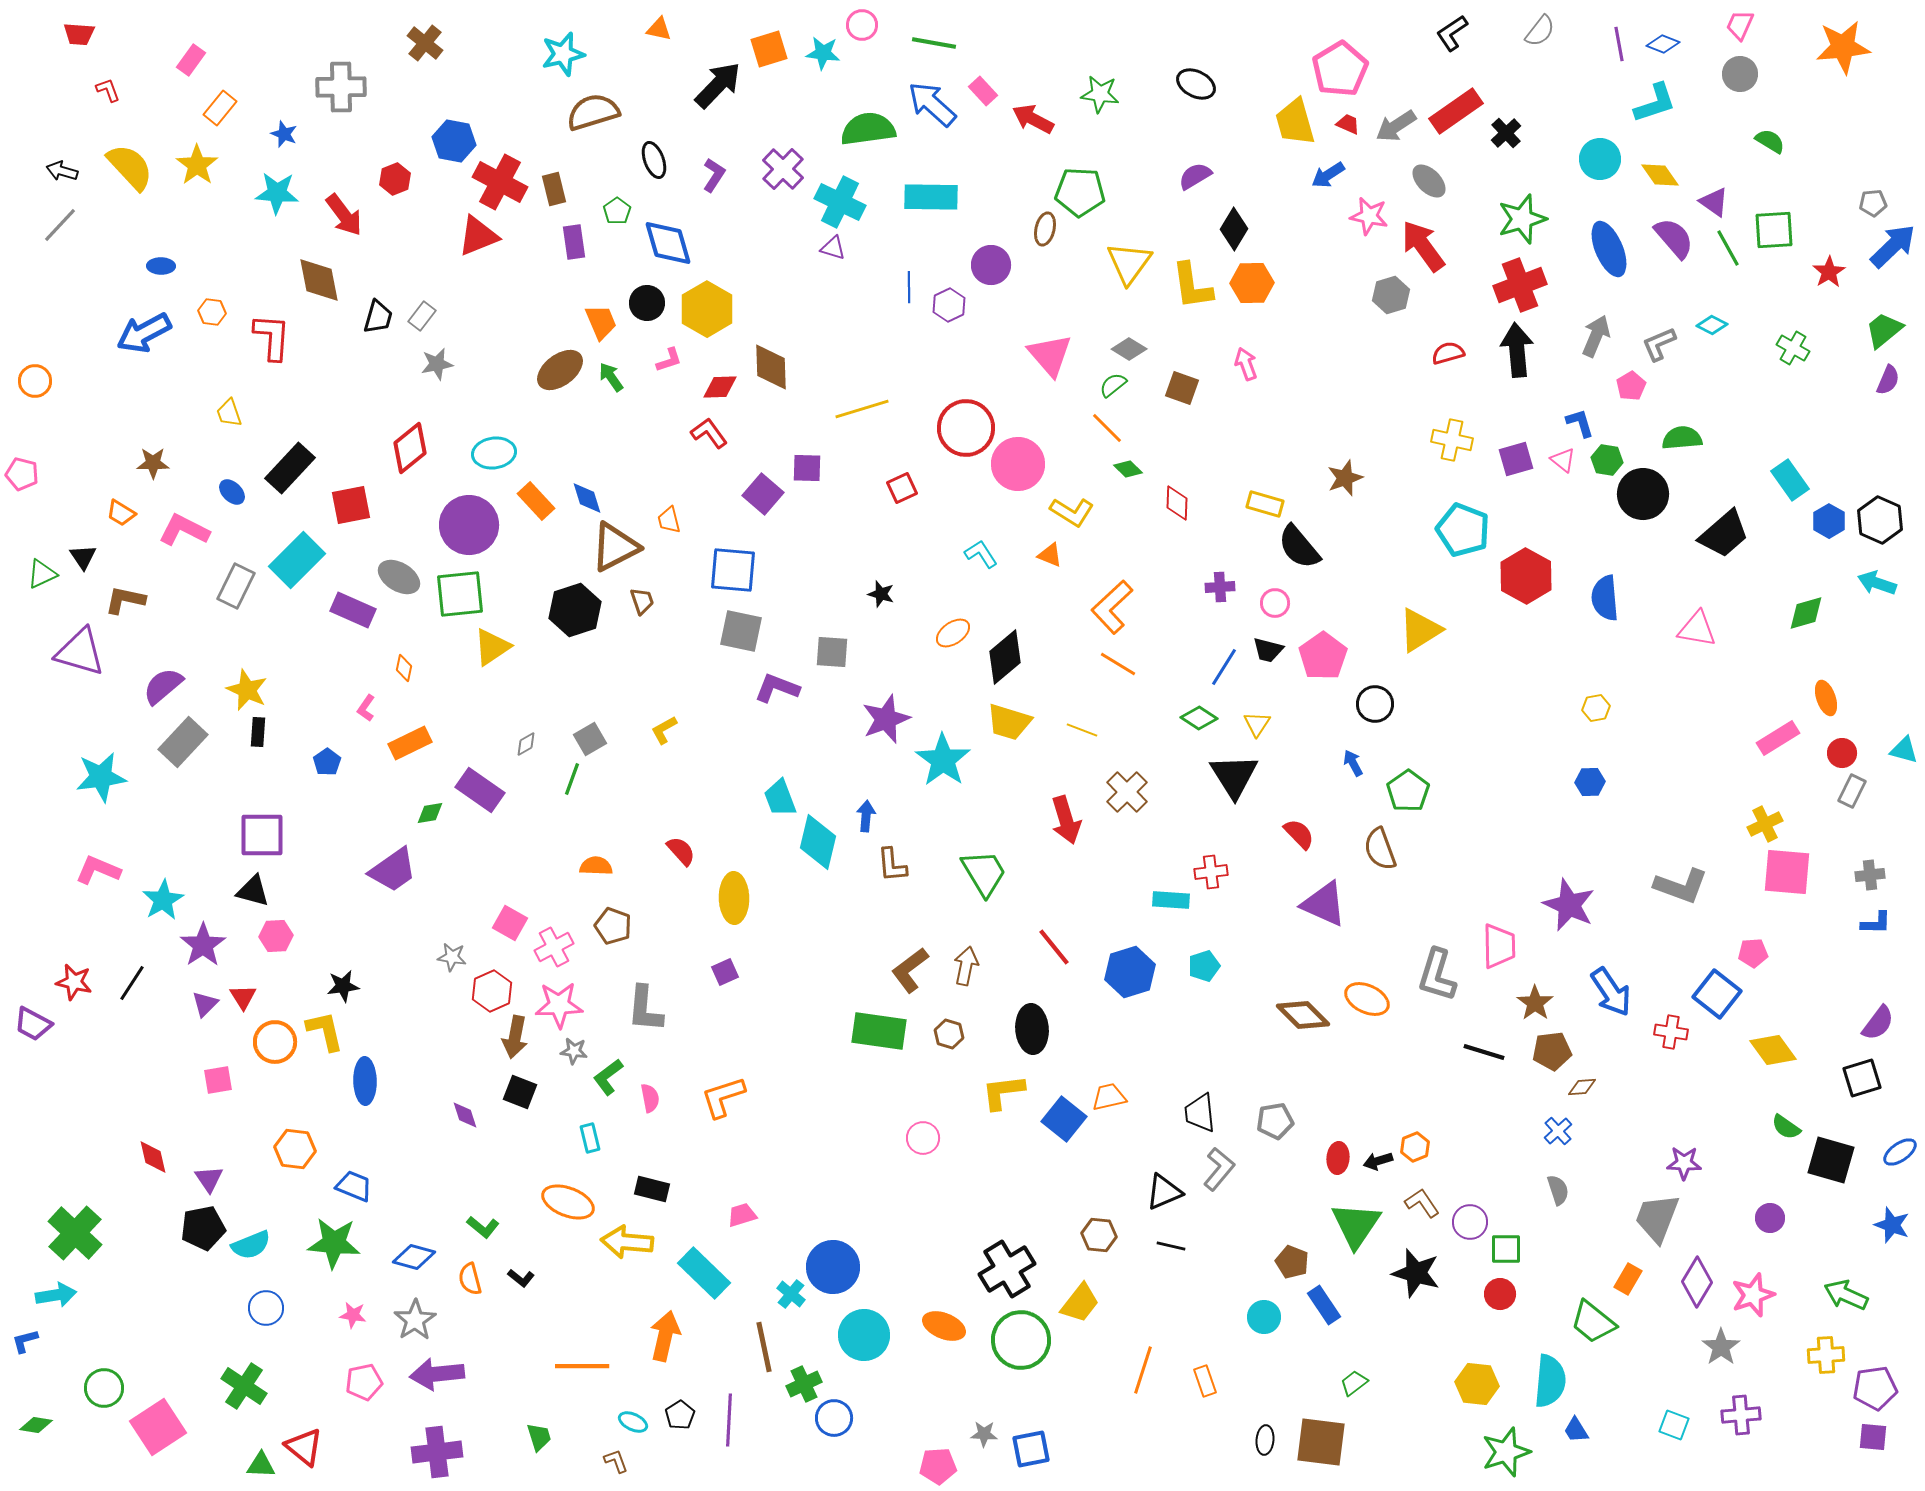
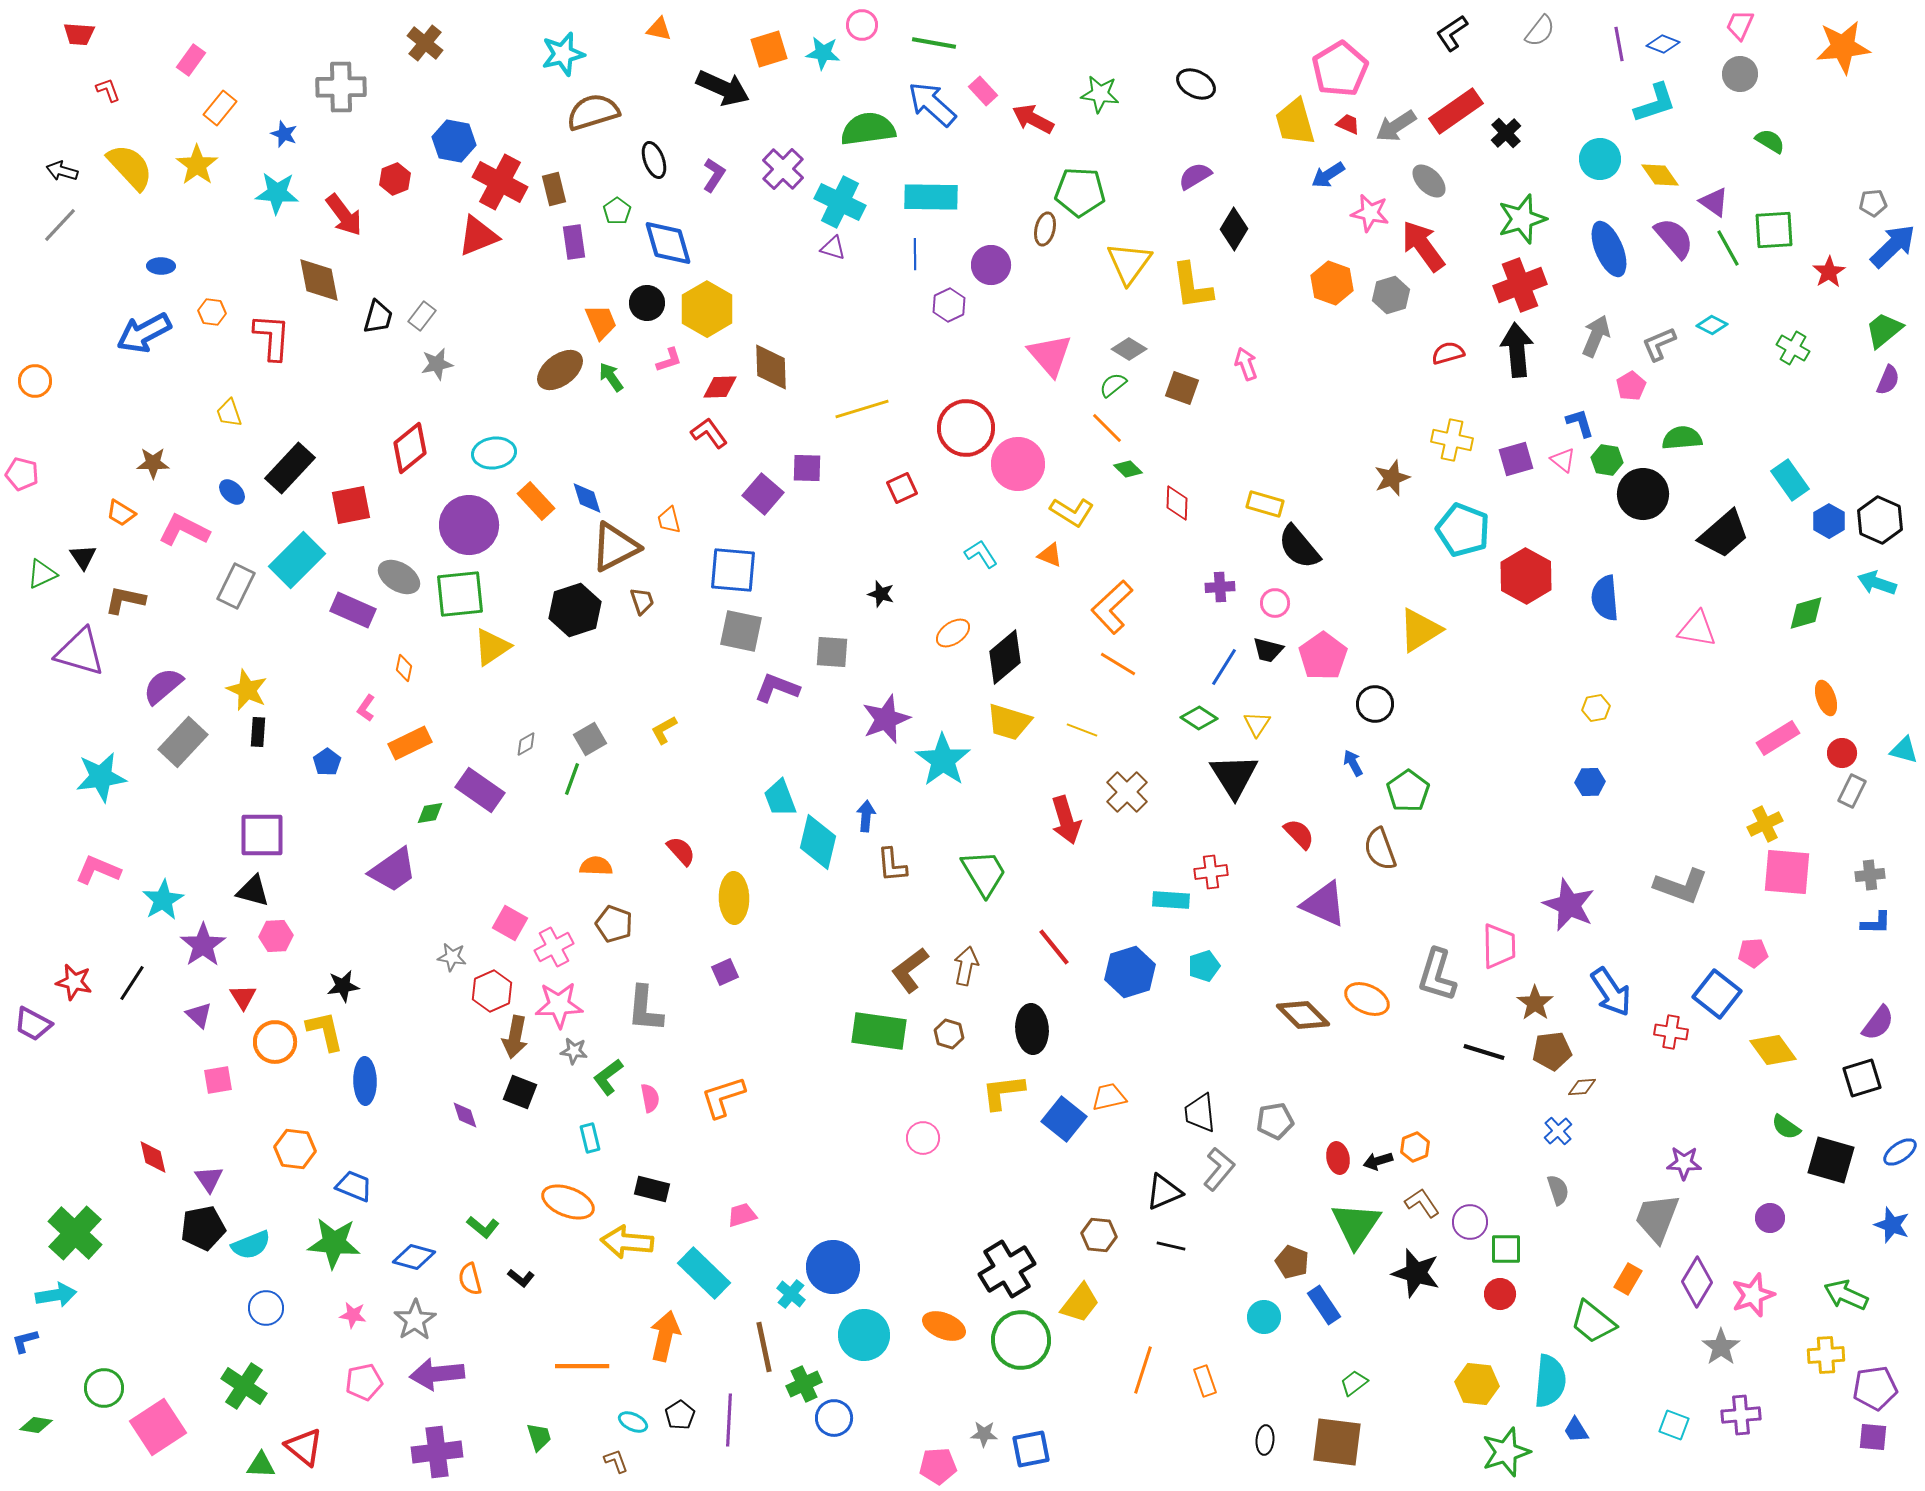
black arrow at (718, 85): moved 5 px right, 3 px down; rotated 70 degrees clockwise
pink star at (1369, 216): moved 1 px right, 3 px up
orange hexagon at (1252, 283): moved 80 px right; rotated 21 degrees clockwise
blue line at (909, 287): moved 6 px right, 33 px up
brown star at (1345, 478): moved 47 px right
brown pentagon at (613, 926): moved 1 px right, 2 px up
purple triangle at (205, 1004): moved 6 px left, 11 px down; rotated 32 degrees counterclockwise
red ellipse at (1338, 1158): rotated 16 degrees counterclockwise
brown square at (1321, 1442): moved 16 px right
